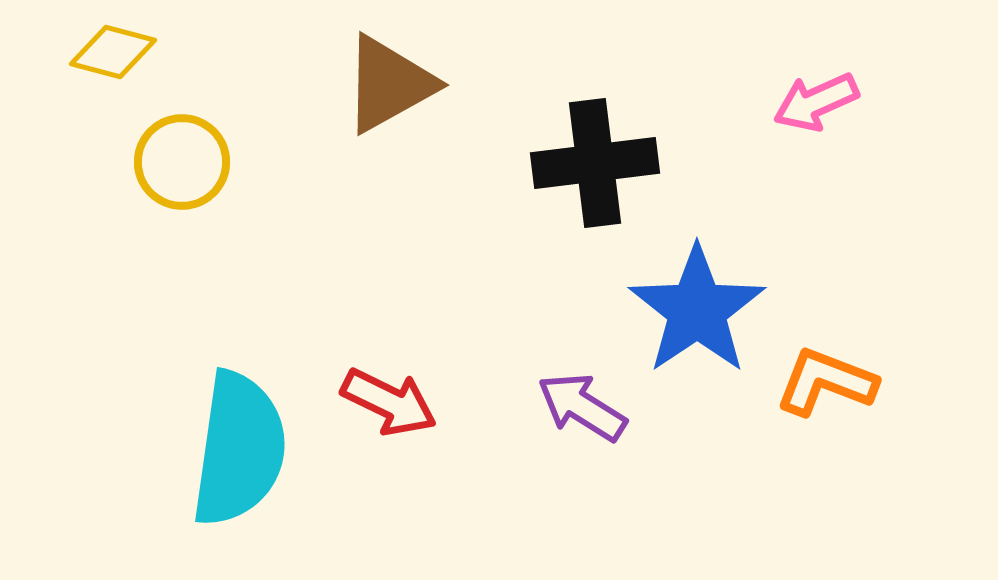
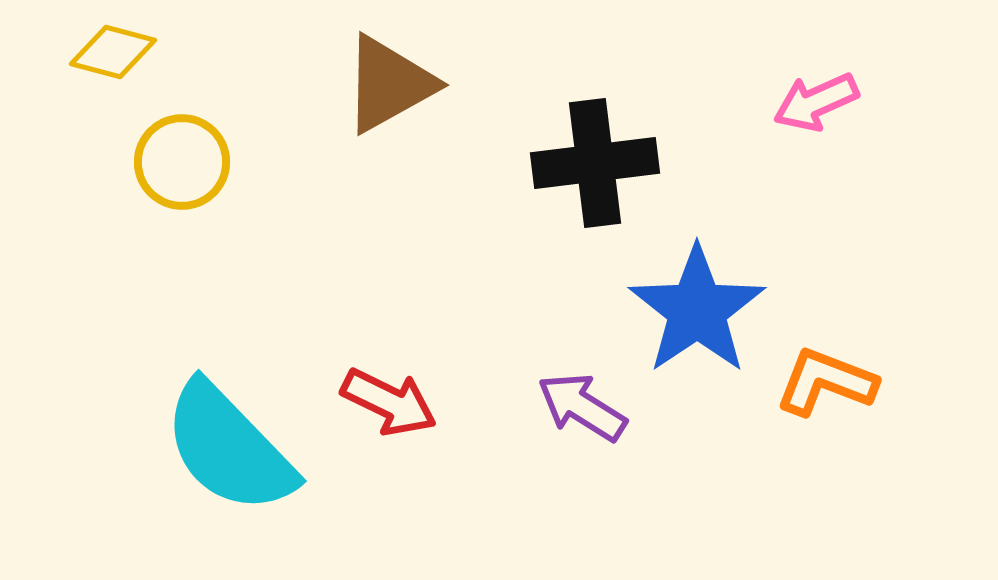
cyan semicircle: moved 10 px left, 1 px up; rotated 128 degrees clockwise
